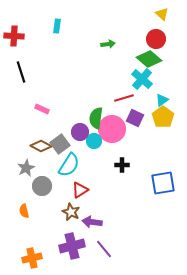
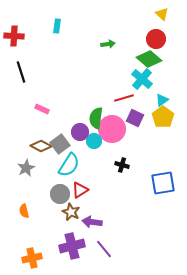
black cross: rotated 16 degrees clockwise
gray circle: moved 18 px right, 8 px down
